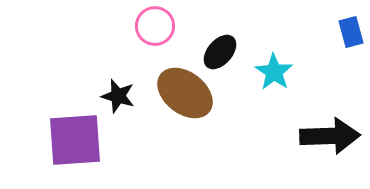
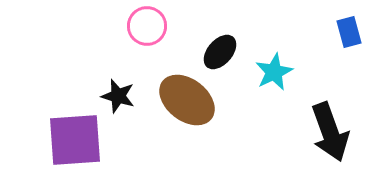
pink circle: moved 8 px left
blue rectangle: moved 2 px left
cyan star: rotated 12 degrees clockwise
brown ellipse: moved 2 px right, 7 px down
black arrow: moved 4 px up; rotated 72 degrees clockwise
